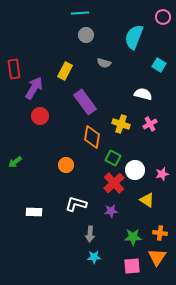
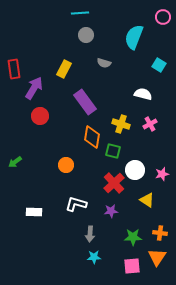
yellow rectangle: moved 1 px left, 2 px up
green square: moved 7 px up; rotated 14 degrees counterclockwise
